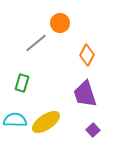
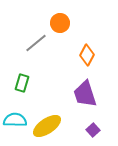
yellow ellipse: moved 1 px right, 4 px down
